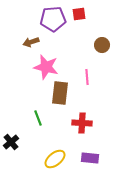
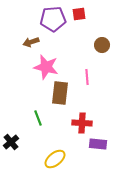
purple rectangle: moved 8 px right, 14 px up
